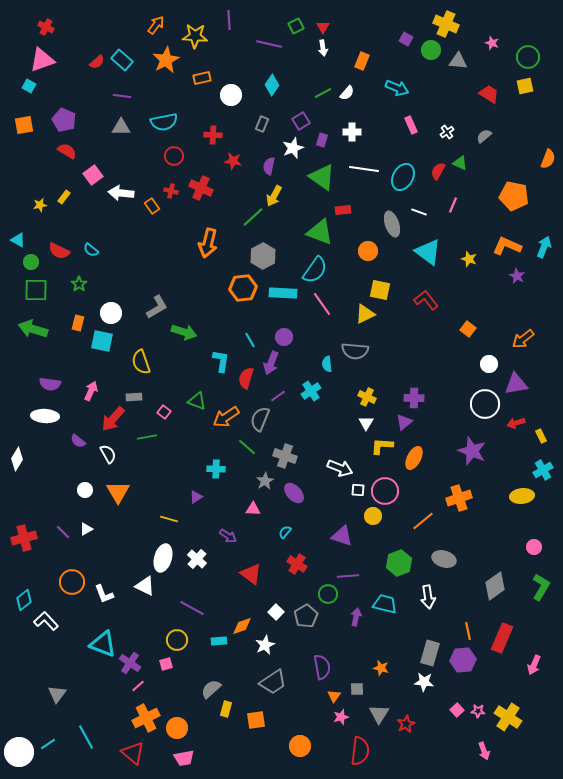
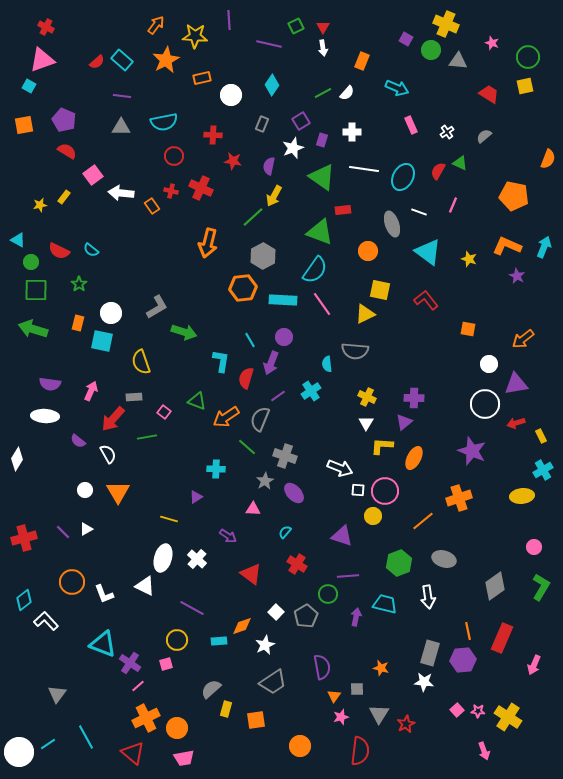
cyan rectangle at (283, 293): moved 7 px down
orange square at (468, 329): rotated 28 degrees counterclockwise
